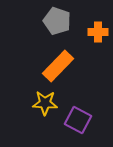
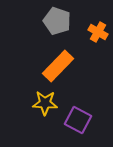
orange cross: rotated 30 degrees clockwise
